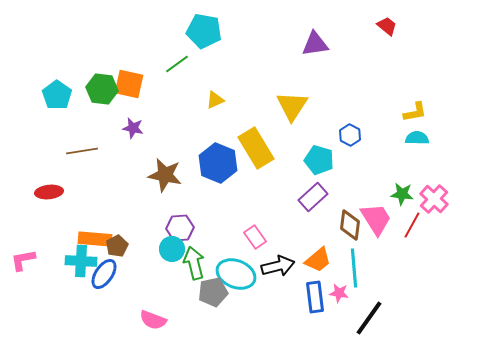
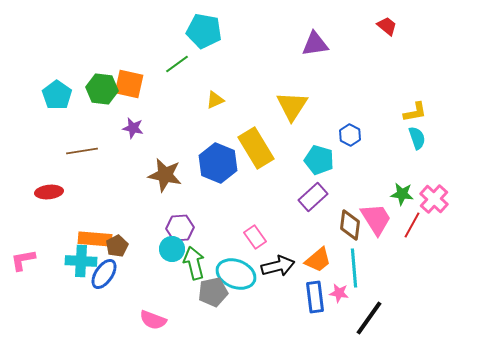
cyan semicircle at (417, 138): rotated 70 degrees clockwise
